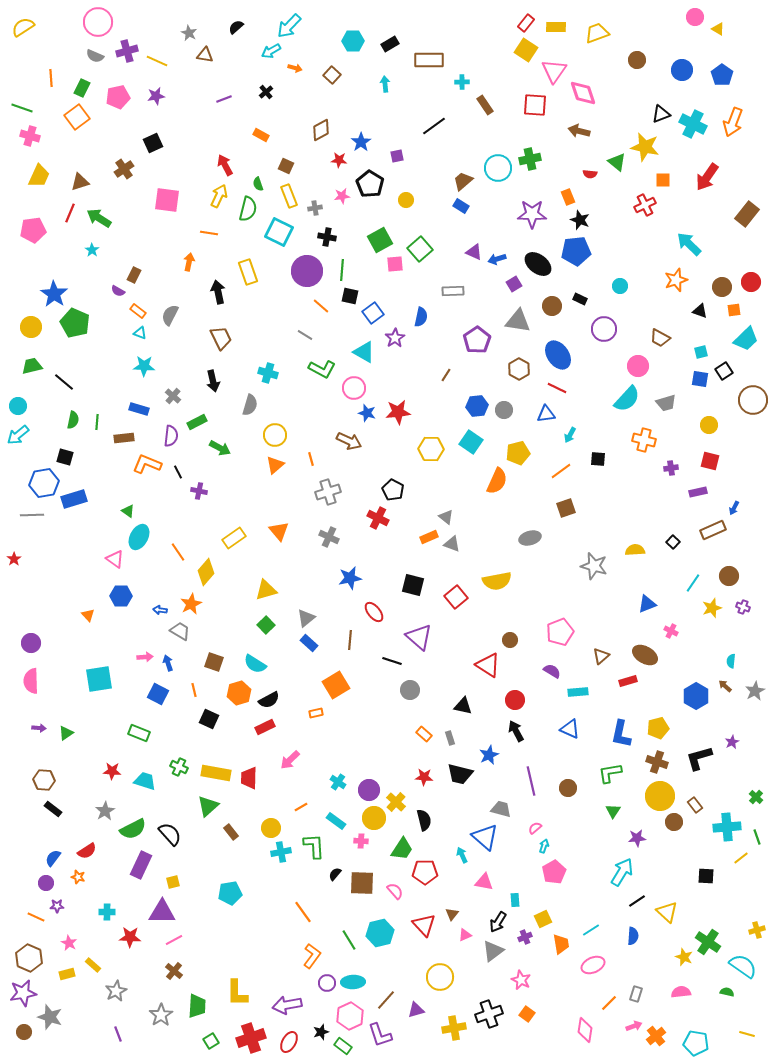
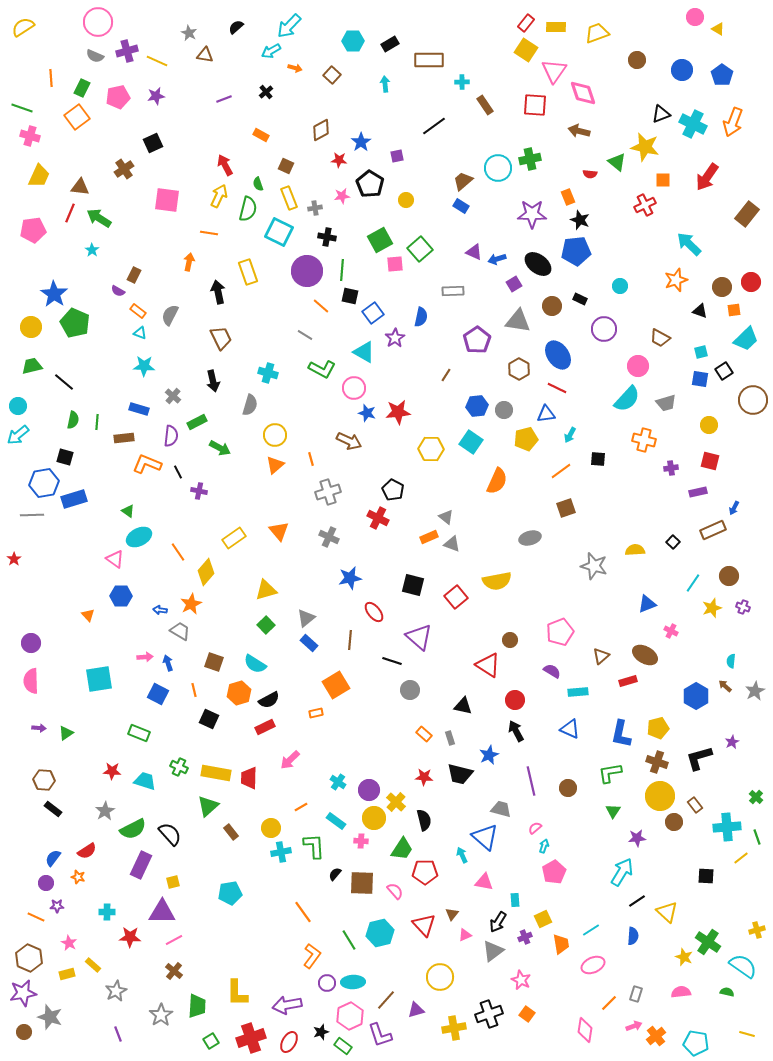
brown triangle at (80, 182): moved 5 px down; rotated 24 degrees clockwise
yellow rectangle at (289, 196): moved 2 px down
yellow pentagon at (518, 453): moved 8 px right, 14 px up
cyan ellipse at (139, 537): rotated 35 degrees clockwise
